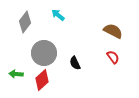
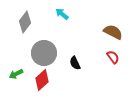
cyan arrow: moved 4 px right, 1 px up
brown semicircle: moved 1 px down
green arrow: rotated 32 degrees counterclockwise
